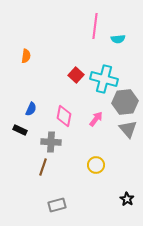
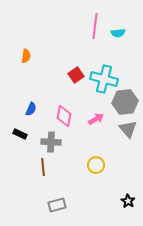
cyan semicircle: moved 6 px up
red square: rotated 14 degrees clockwise
pink arrow: rotated 21 degrees clockwise
black rectangle: moved 4 px down
brown line: rotated 24 degrees counterclockwise
black star: moved 1 px right, 2 px down
